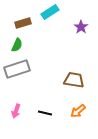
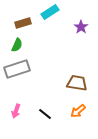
brown trapezoid: moved 3 px right, 3 px down
black line: moved 1 px down; rotated 24 degrees clockwise
